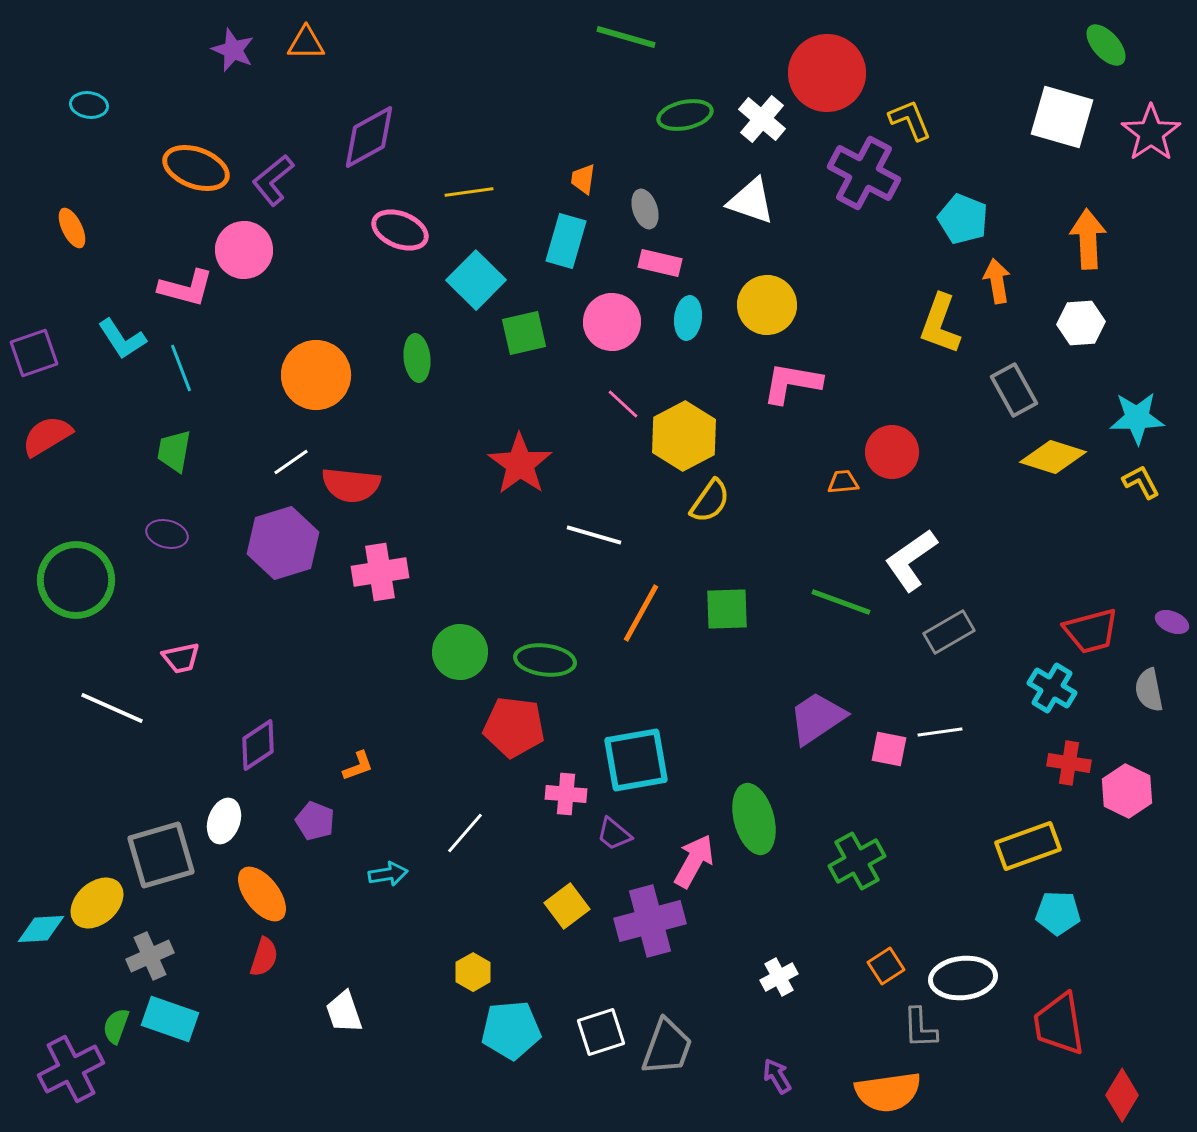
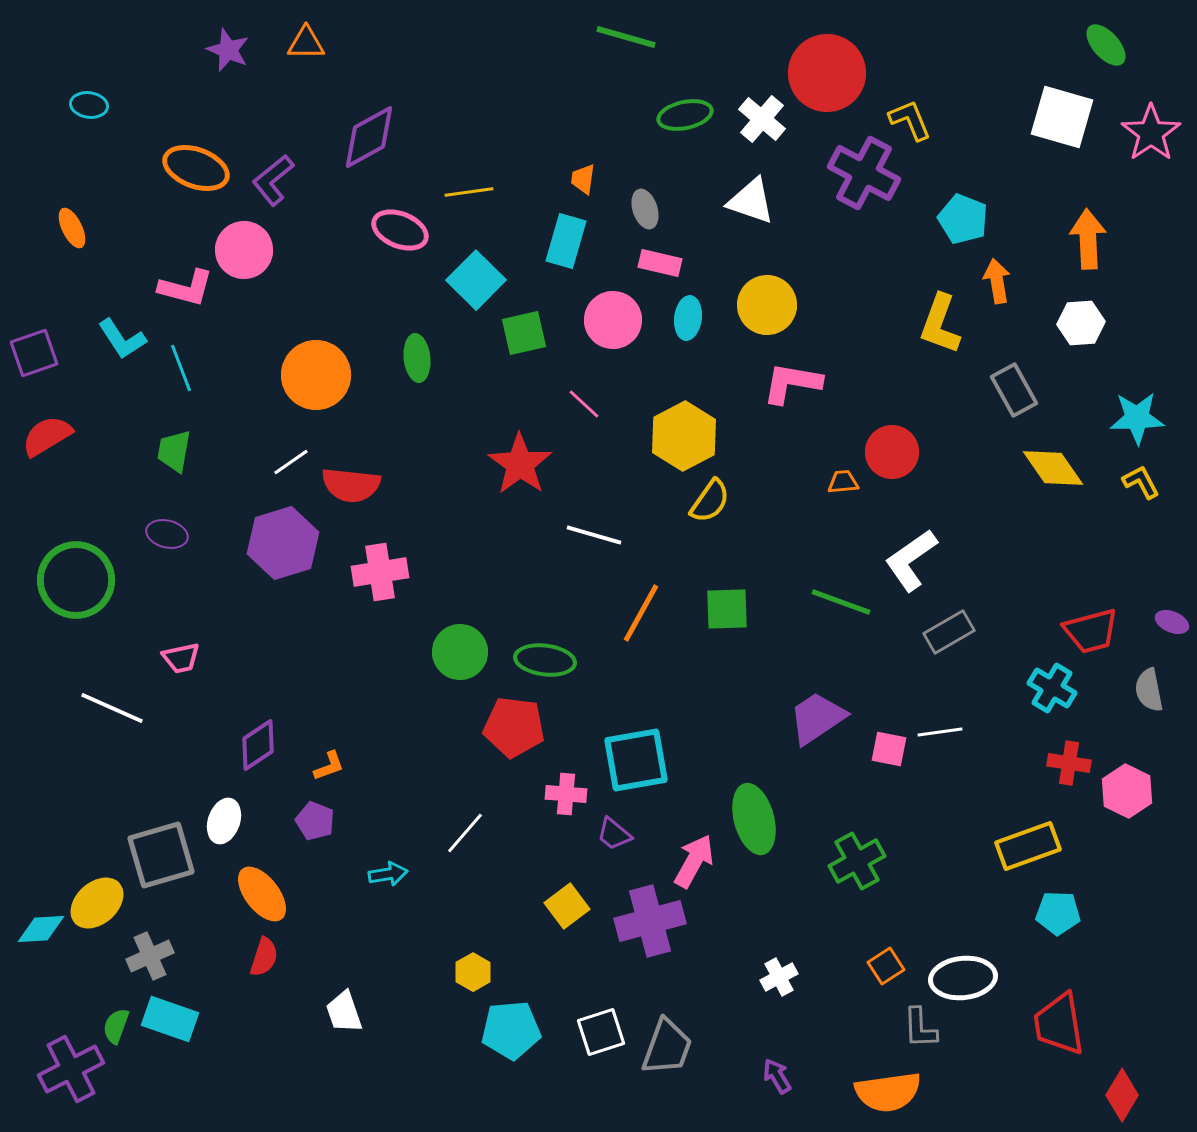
purple star at (233, 50): moved 5 px left
pink circle at (612, 322): moved 1 px right, 2 px up
pink line at (623, 404): moved 39 px left
yellow diamond at (1053, 457): moved 11 px down; rotated 38 degrees clockwise
orange L-shape at (358, 766): moved 29 px left
